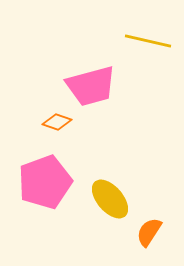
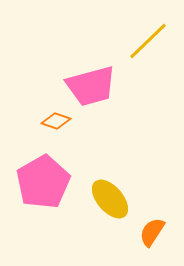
yellow line: rotated 57 degrees counterclockwise
orange diamond: moved 1 px left, 1 px up
pink pentagon: moved 2 px left; rotated 10 degrees counterclockwise
orange semicircle: moved 3 px right
